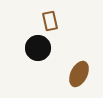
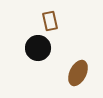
brown ellipse: moved 1 px left, 1 px up
